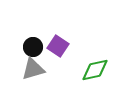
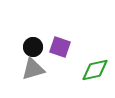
purple square: moved 2 px right, 1 px down; rotated 15 degrees counterclockwise
